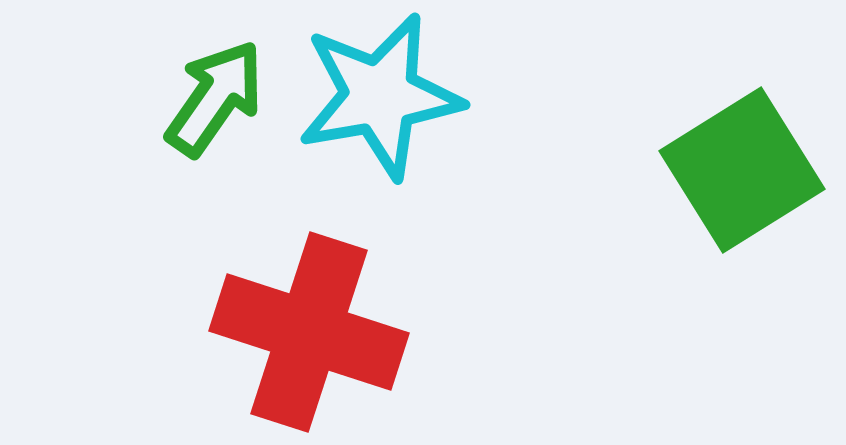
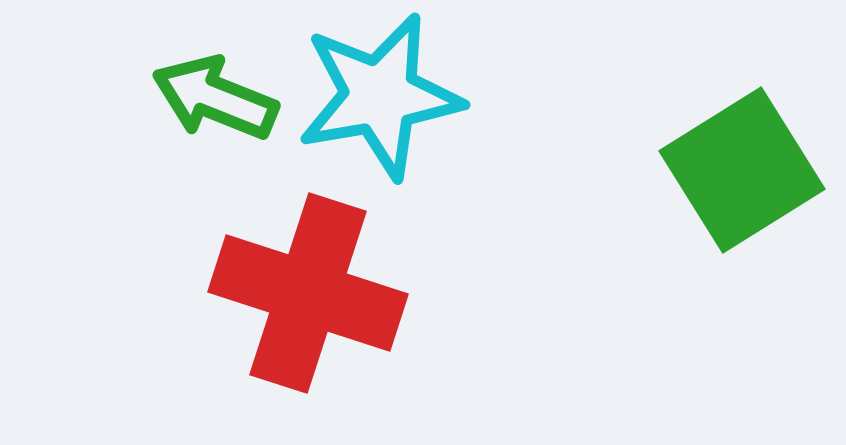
green arrow: rotated 103 degrees counterclockwise
red cross: moved 1 px left, 39 px up
